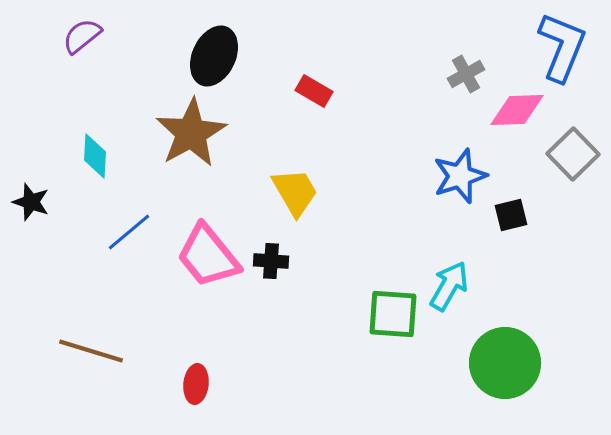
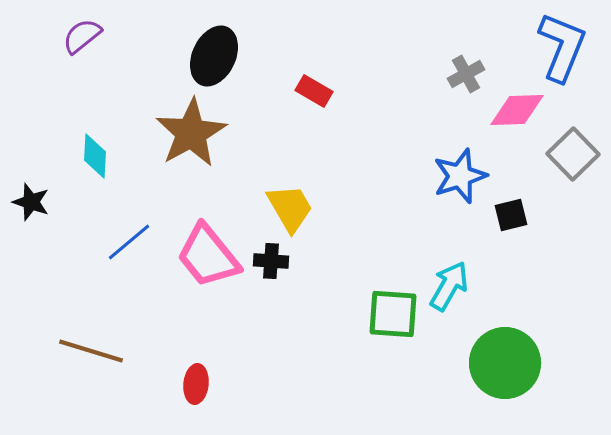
yellow trapezoid: moved 5 px left, 16 px down
blue line: moved 10 px down
